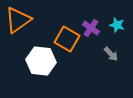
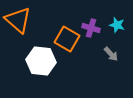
orange triangle: rotated 44 degrees counterclockwise
purple cross: rotated 18 degrees counterclockwise
